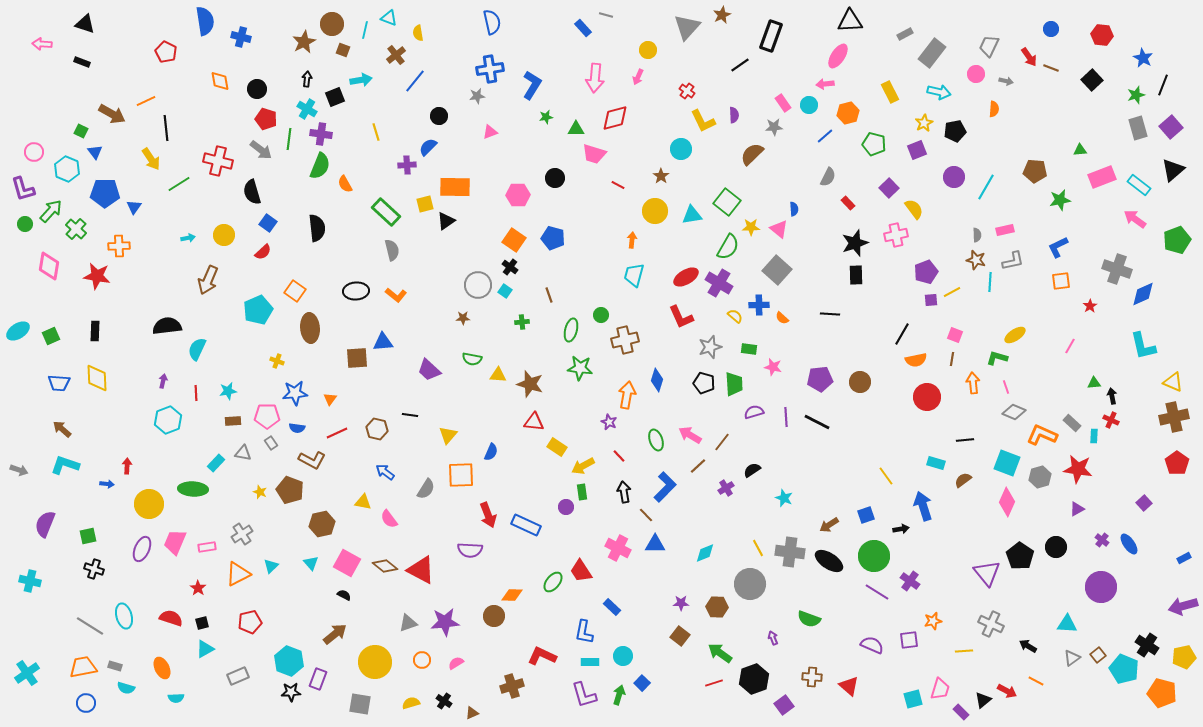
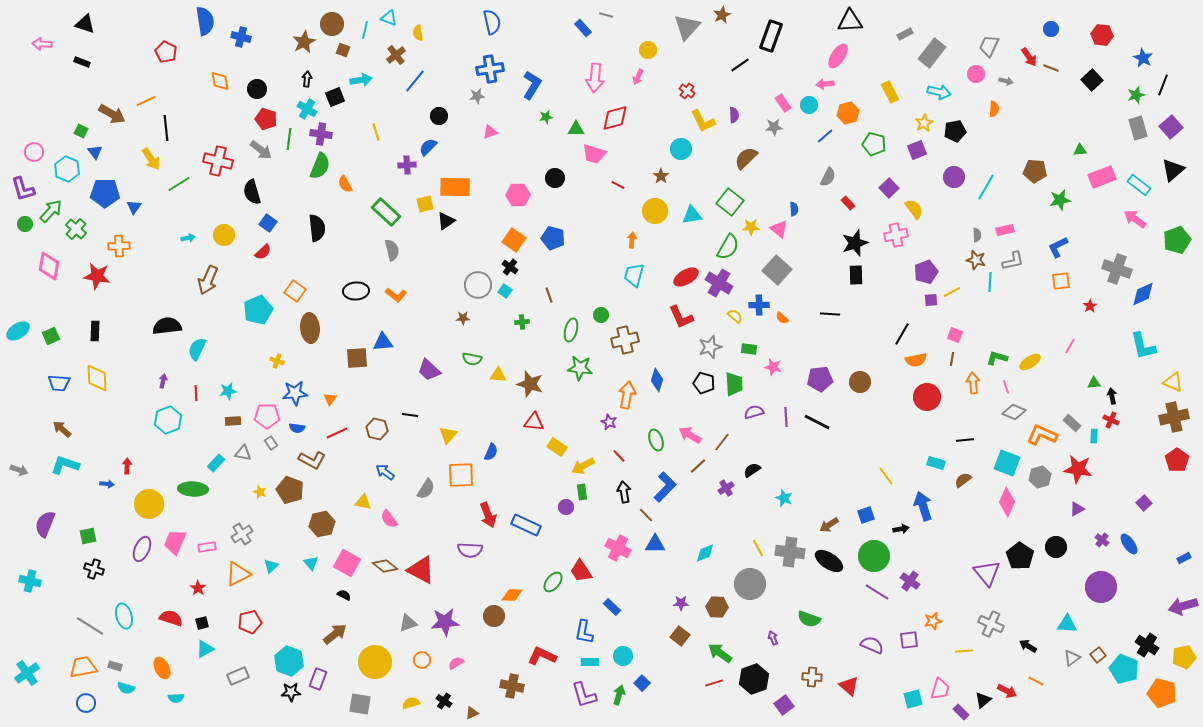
brown semicircle at (752, 154): moved 6 px left, 4 px down
green square at (727, 202): moved 3 px right
yellow ellipse at (1015, 335): moved 15 px right, 27 px down
red pentagon at (1177, 463): moved 3 px up
brown cross at (512, 686): rotated 30 degrees clockwise
